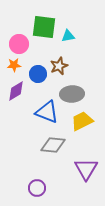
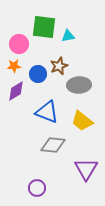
orange star: moved 1 px down
gray ellipse: moved 7 px right, 9 px up
yellow trapezoid: rotated 115 degrees counterclockwise
